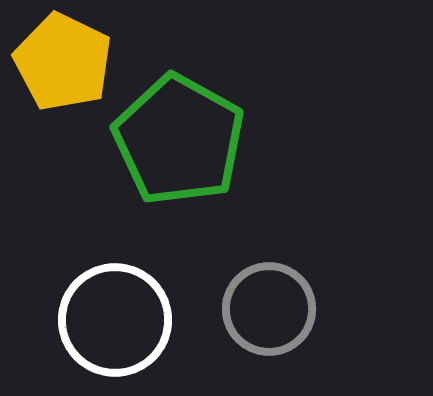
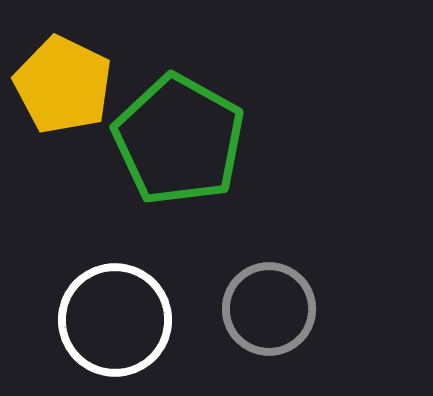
yellow pentagon: moved 23 px down
